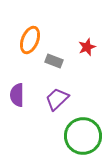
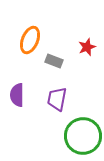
purple trapezoid: rotated 35 degrees counterclockwise
